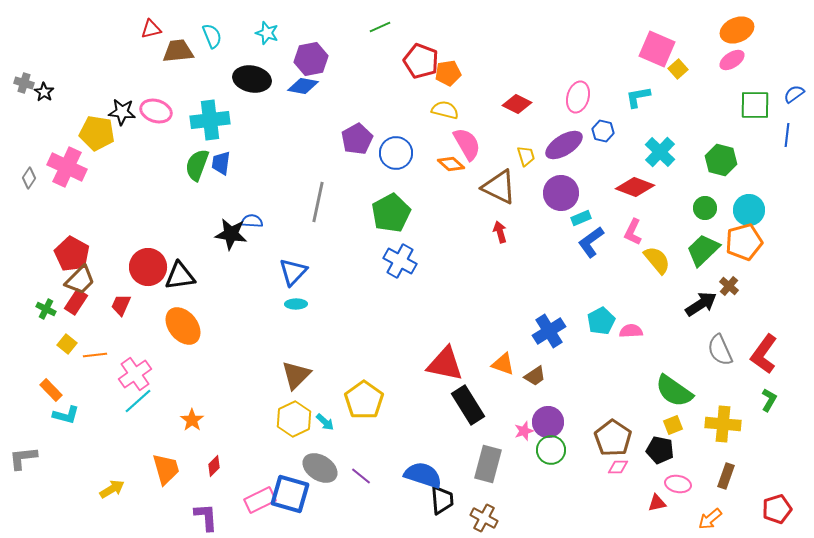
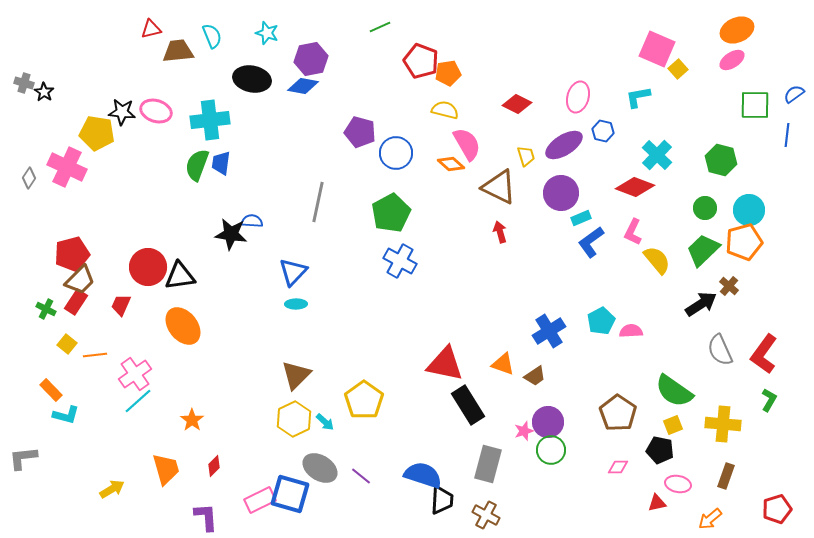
purple pentagon at (357, 139): moved 3 px right, 7 px up; rotated 28 degrees counterclockwise
cyan cross at (660, 152): moved 3 px left, 3 px down
red pentagon at (72, 254): rotated 28 degrees clockwise
brown pentagon at (613, 438): moved 5 px right, 25 px up
black trapezoid at (442, 500): rotated 8 degrees clockwise
brown cross at (484, 518): moved 2 px right, 3 px up
